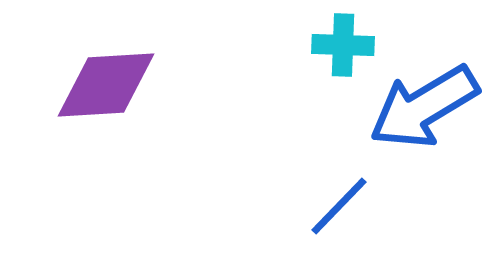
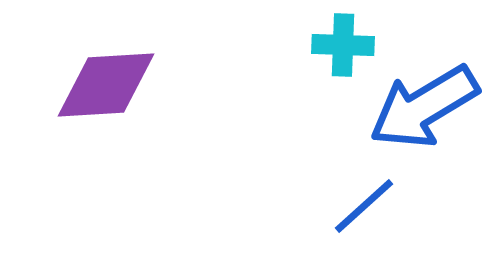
blue line: moved 25 px right; rotated 4 degrees clockwise
